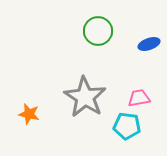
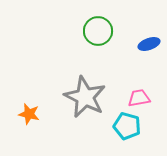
gray star: rotated 6 degrees counterclockwise
cyan pentagon: rotated 8 degrees clockwise
